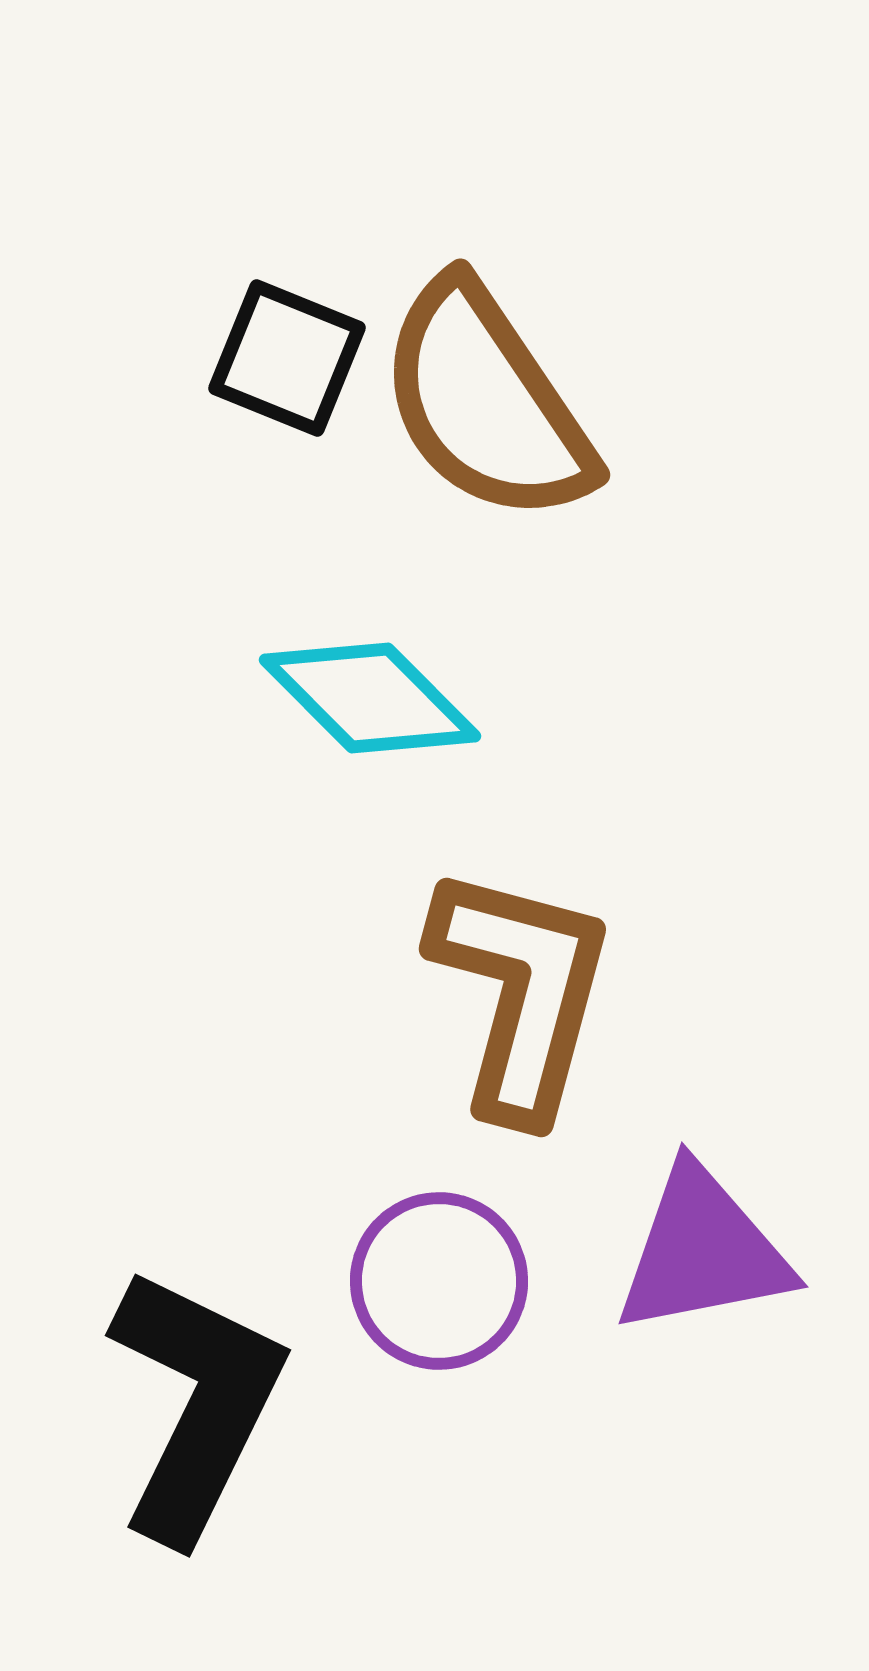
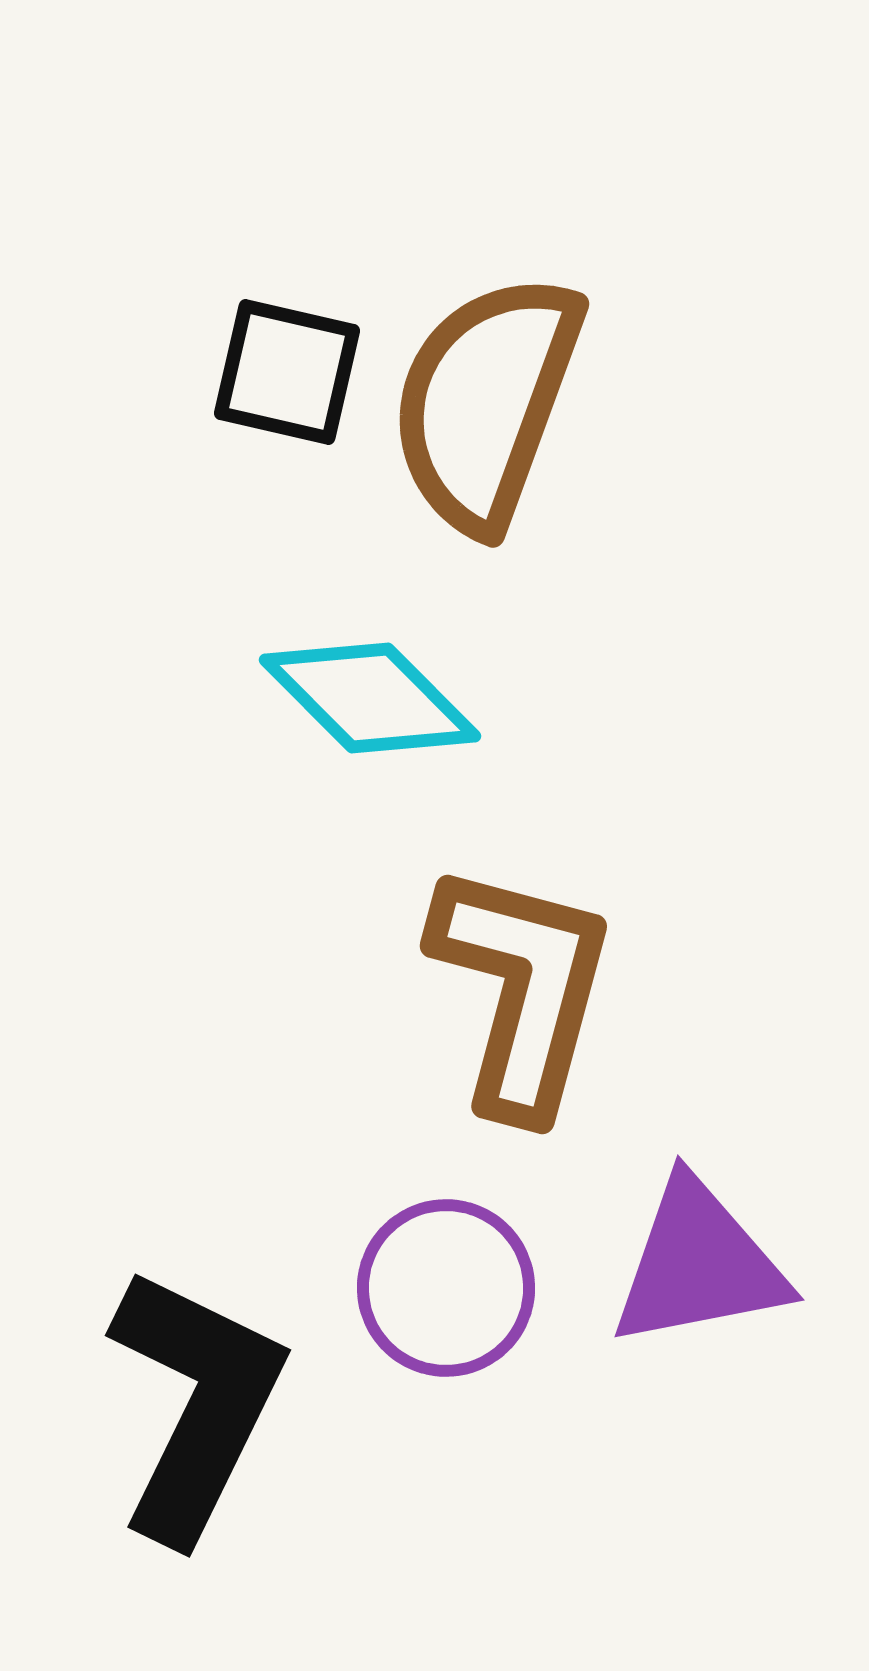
black square: moved 14 px down; rotated 9 degrees counterclockwise
brown semicircle: rotated 54 degrees clockwise
brown L-shape: moved 1 px right, 3 px up
purple triangle: moved 4 px left, 13 px down
purple circle: moved 7 px right, 7 px down
